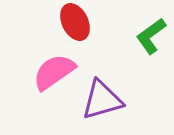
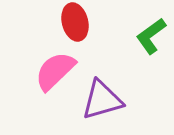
red ellipse: rotated 12 degrees clockwise
pink semicircle: moved 1 px right, 1 px up; rotated 9 degrees counterclockwise
